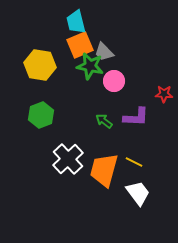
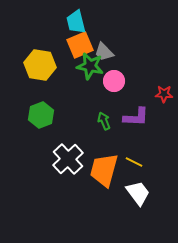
green arrow: rotated 30 degrees clockwise
